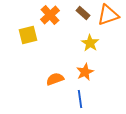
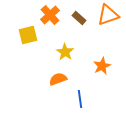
brown rectangle: moved 4 px left, 5 px down
yellow star: moved 25 px left, 9 px down
orange star: moved 17 px right, 6 px up
orange semicircle: moved 3 px right
